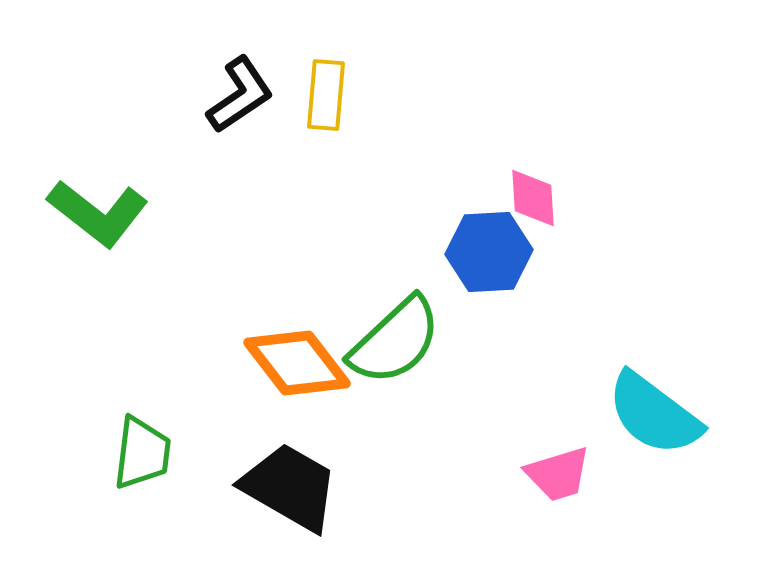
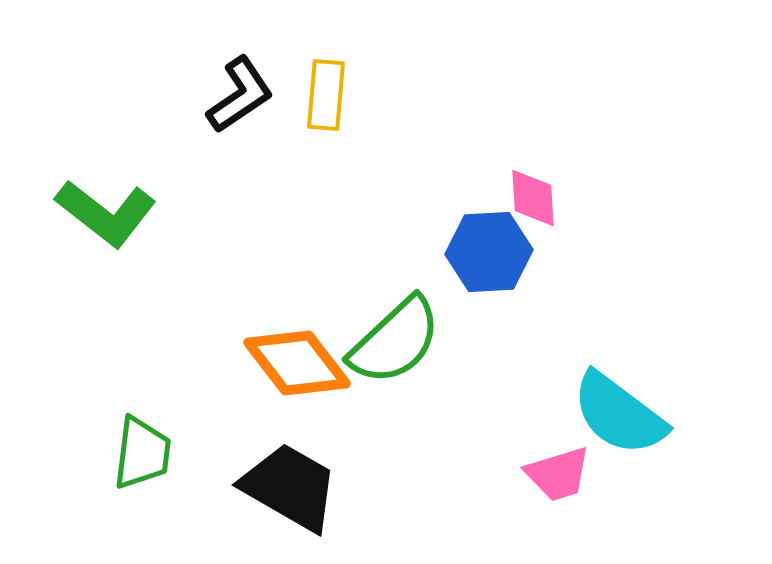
green L-shape: moved 8 px right
cyan semicircle: moved 35 px left
